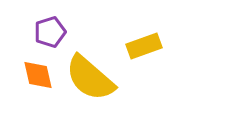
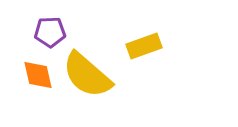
purple pentagon: rotated 16 degrees clockwise
yellow semicircle: moved 3 px left, 3 px up
